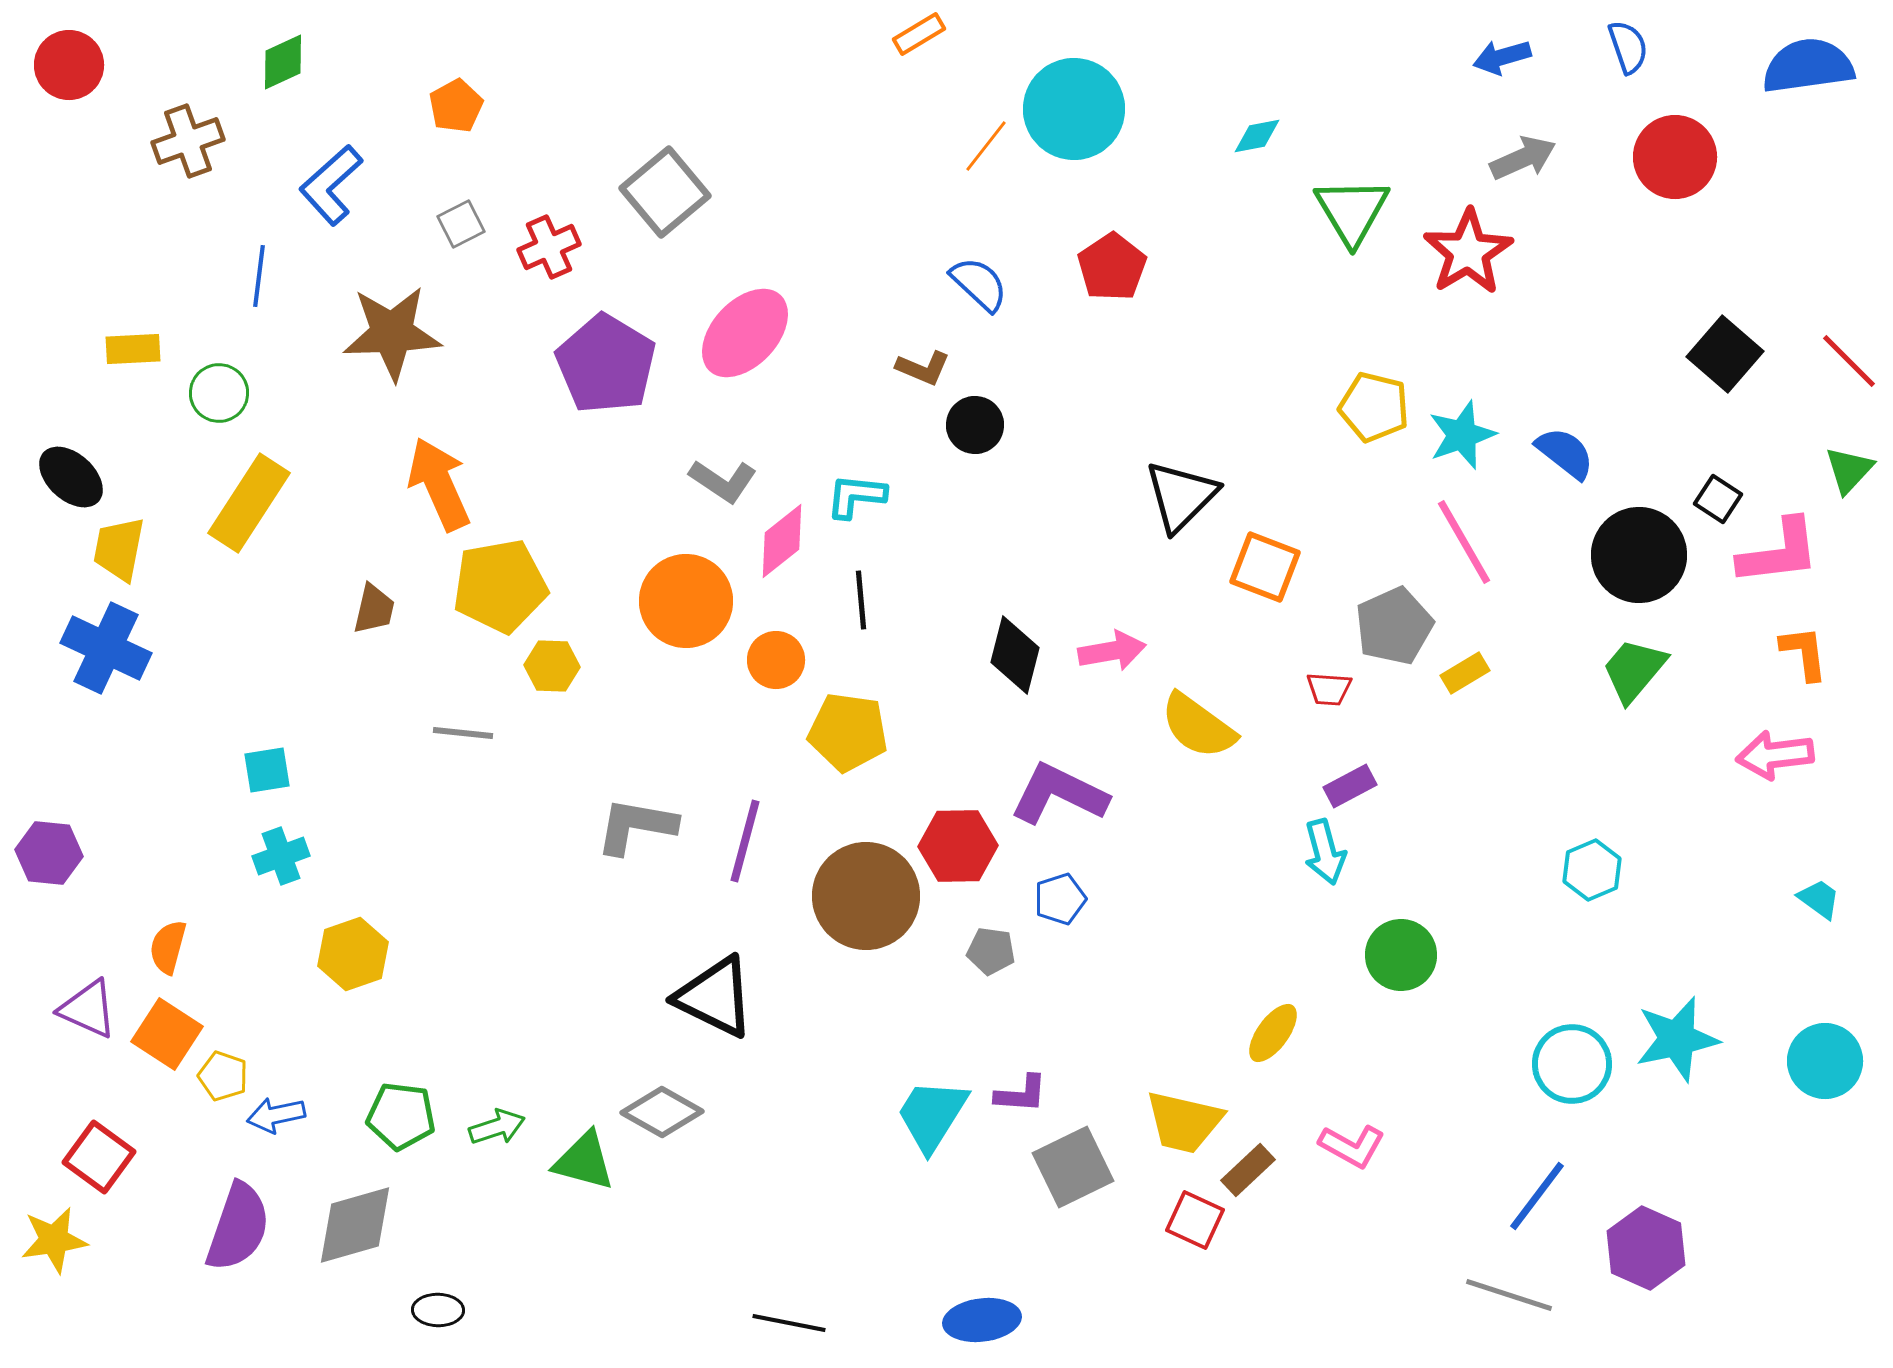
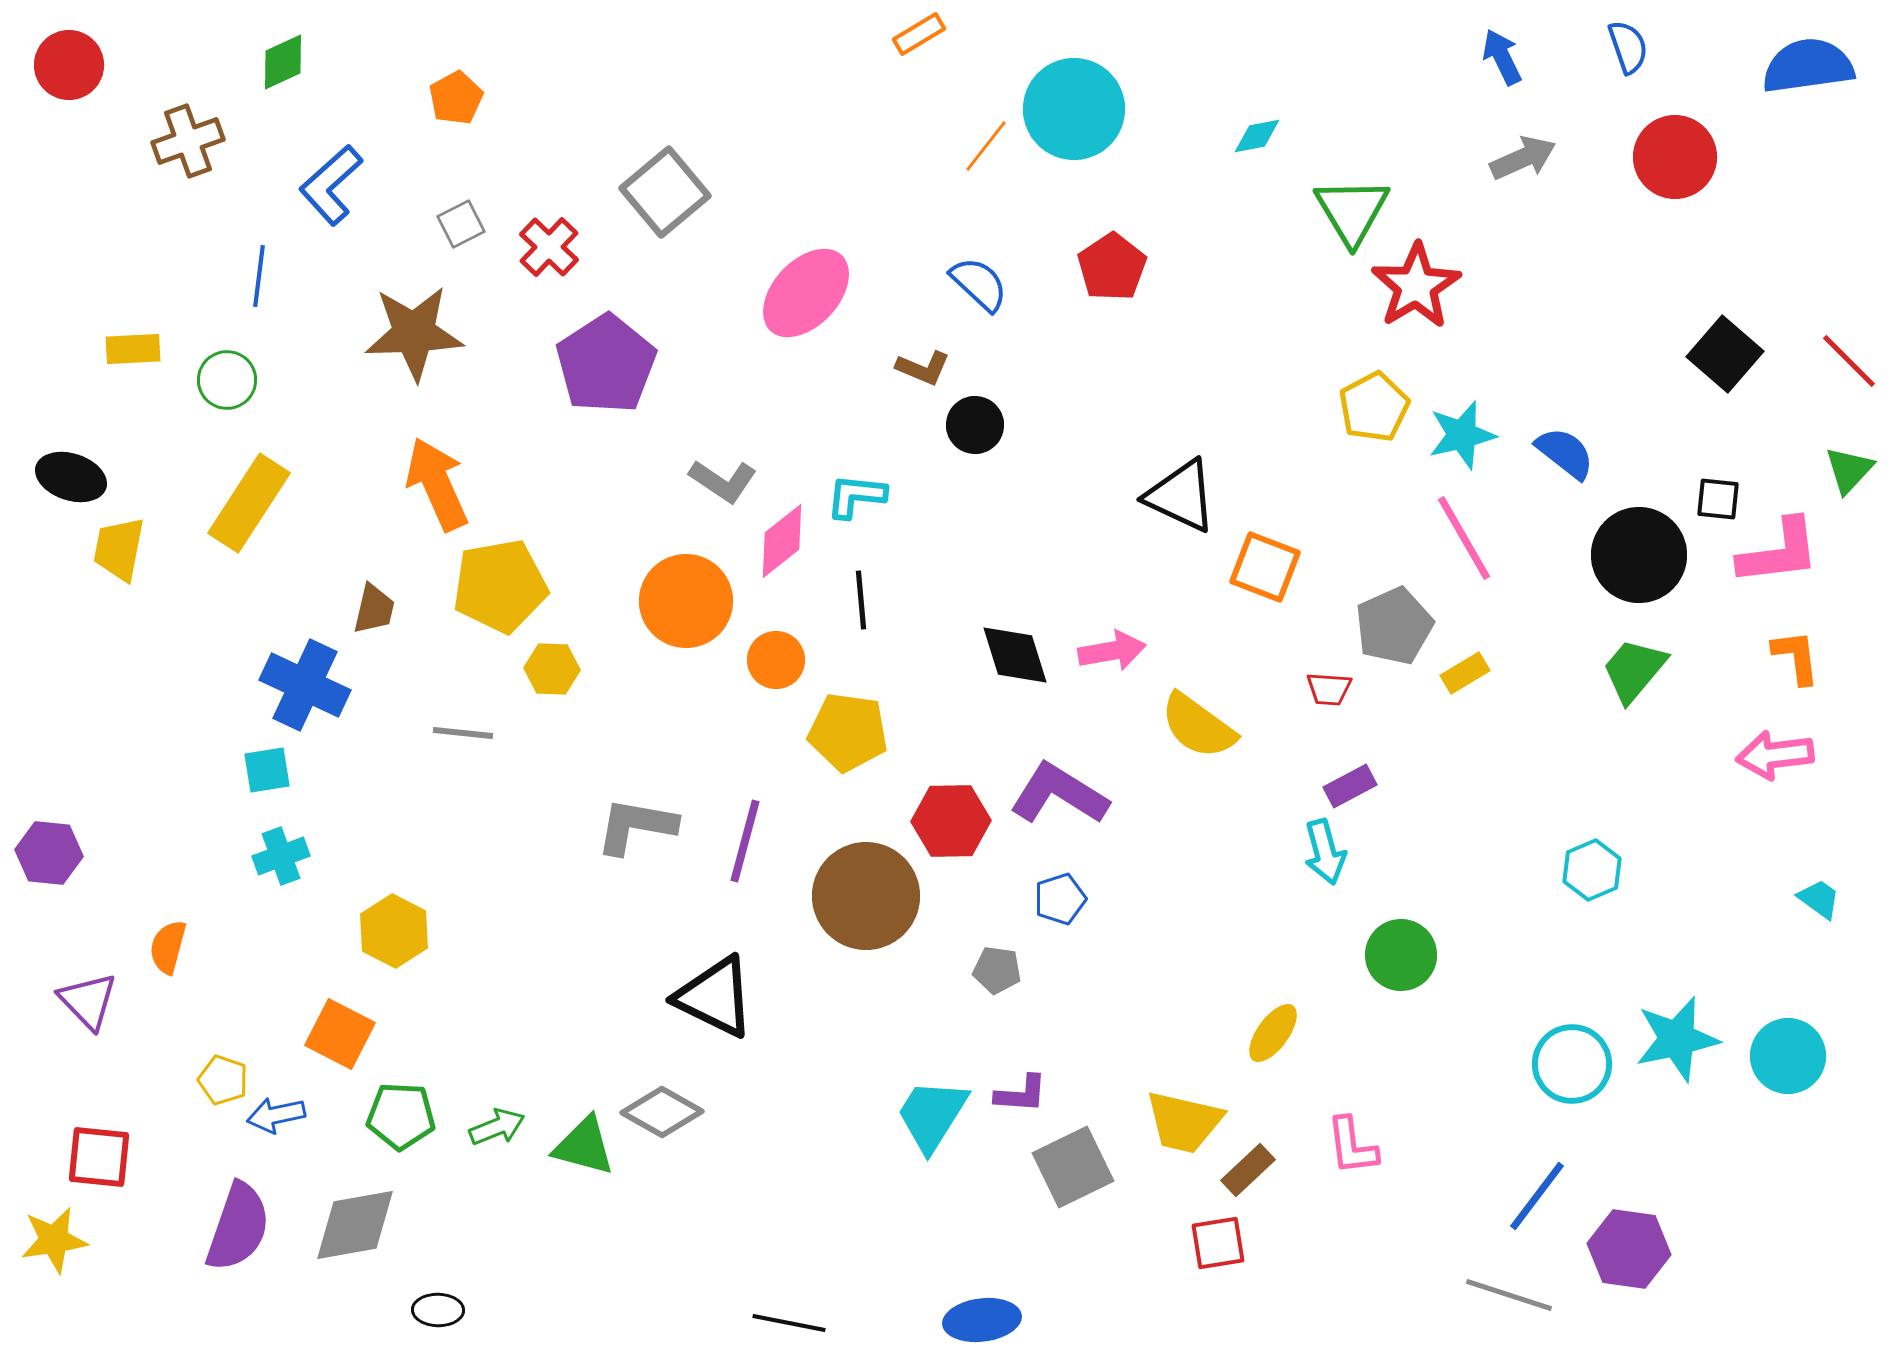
blue arrow at (1502, 57): rotated 80 degrees clockwise
orange pentagon at (456, 106): moved 8 px up
red cross at (549, 247): rotated 22 degrees counterclockwise
red star at (1468, 252): moved 52 px left, 34 px down
brown star at (392, 333): moved 22 px right
pink ellipse at (745, 333): moved 61 px right, 40 px up
purple pentagon at (606, 364): rotated 8 degrees clockwise
green circle at (219, 393): moved 8 px right, 13 px up
yellow pentagon at (1374, 407): rotated 30 degrees clockwise
cyan star at (1462, 435): rotated 6 degrees clockwise
black ellipse at (71, 477): rotated 24 degrees counterclockwise
orange arrow at (439, 484): moved 2 px left
black triangle at (1181, 496): rotated 50 degrees counterclockwise
black square at (1718, 499): rotated 27 degrees counterclockwise
pink line at (1464, 542): moved 4 px up
blue cross at (106, 648): moved 199 px right, 37 px down
orange L-shape at (1804, 653): moved 8 px left, 4 px down
black diamond at (1015, 655): rotated 32 degrees counterclockwise
yellow hexagon at (552, 666): moved 3 px down
purple L-shape at (1059, 794): rotated 6 degrees clockwise
red hexagon at (958, 846): moved 7 px left, 25 px up
gray pentagon at (991, 951): moved 6 px right, 19 px down
yellow hexagon at (353, 954): moved 41 px right, 23 px up; rotated 14 degrees counterclockwise
purple triangle at (88, 1009): moved 8 px up; rotated 22 degrees clockwise
orange square at (167, 1034): moved 173 px right; rotated 6 degrees counterclockwise
cyan circle at (1825, 1061): moved 37 px left, 5 px up
yellow pentagon at (223, 1076): moved 4 px down
green pentagon at (401, 1116): rotated 4 degrees counterclockwise
green arrow at (497, 1127): rotated 4 degrees counterclockwise
pink L-shape at (1352, 1146): rotated 54 degrees clockwise
red square at (99, 1157): rotated 30 degrees counterclockwise
green triangle at (584, 1161): moved 15 px up
red square at (1195, 1220): moved 23 px right, 23 px down; rotated 34 degrees counterclockwise
gray diamond at (355, 1225): rotated 6 degrees clockwise
purple hexagon at (1646, 1248): moved 17 px left, 1 px down; rotated 16 degrees counterclockwise
